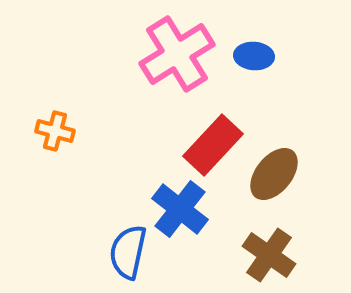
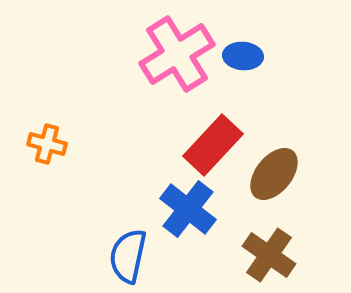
blue ellipse: moved 11 px left
orange cross: moved 8 px left, 13 px down
blue cross: moved 8 px right
blue semicircle: moved 4 px down
